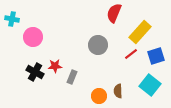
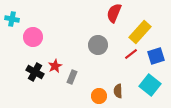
red star: rotated 24 degrees counterclockwise
